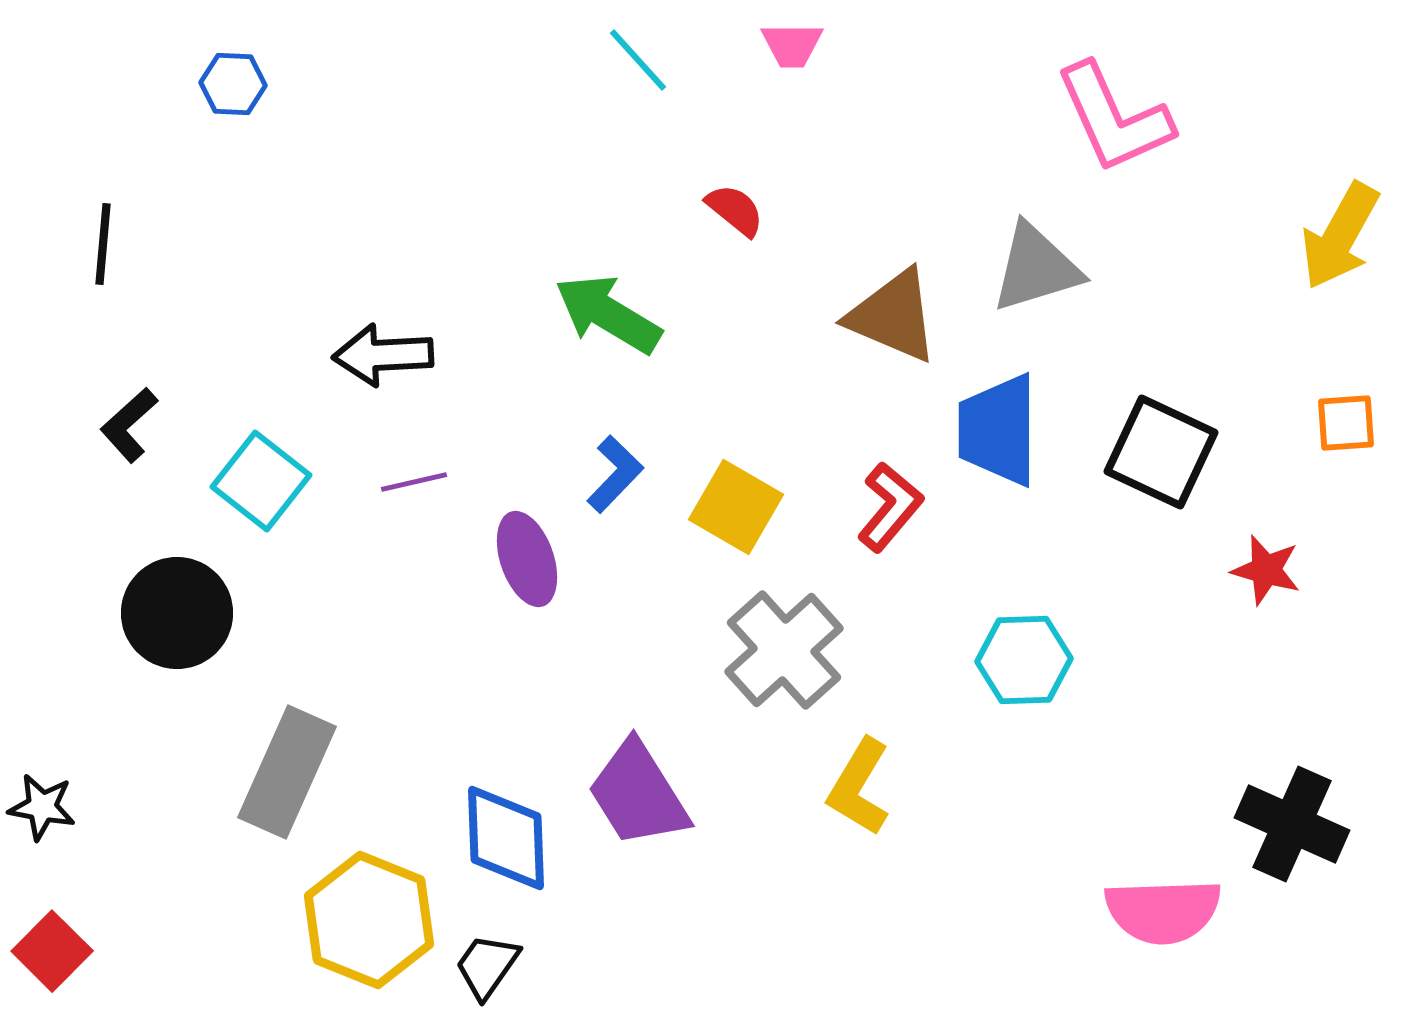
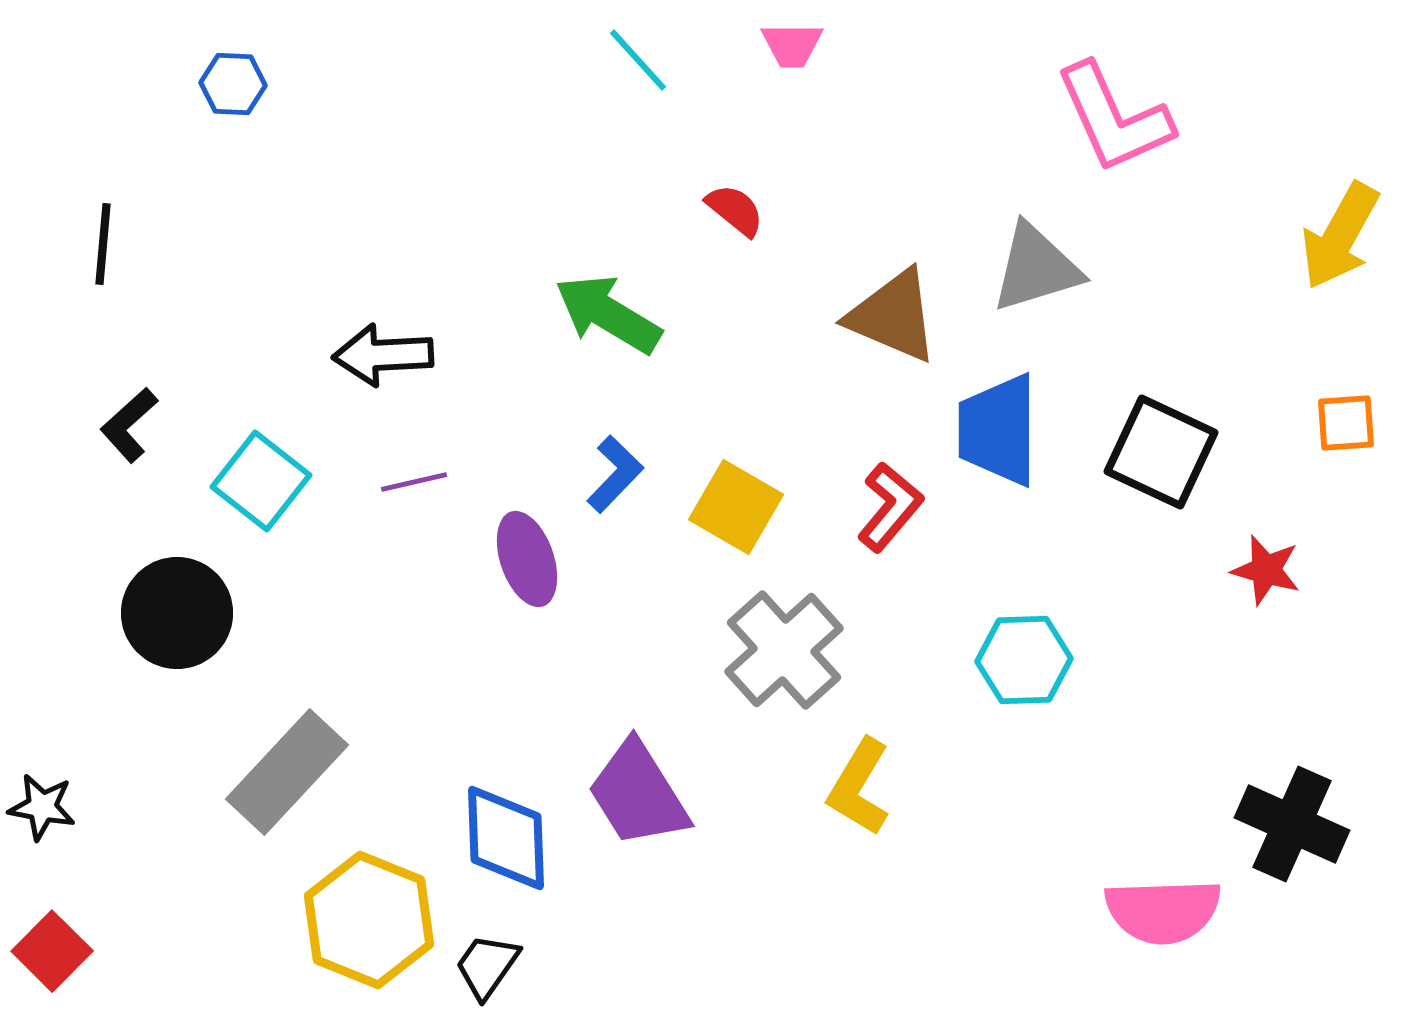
gray rectangle: rotated 19 degrees clockwise
